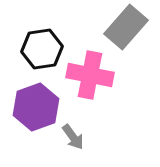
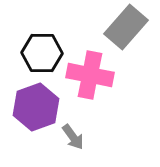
black hexagon: moved 4 px down; rotated 9 degrees clockwise
